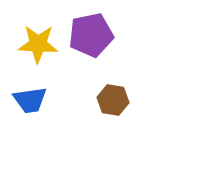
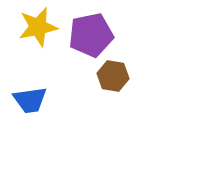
yellow star: moved 17 px up; rotated 15 degrees counterclockwise
brown hexagon: moved 24 px up
